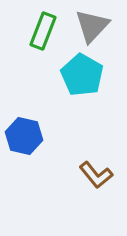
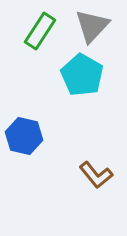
green rectangle: moved 3 px left; rotated 12 degrees clockwise
